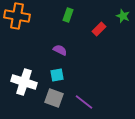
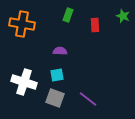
orange cross: moved 5 px right, 8 px down
red rectangle: moved 4 px left, 4 px up; rotated 48 degrees counterclockwise
purple semicircle: moved 1 px down; rotated 24 degrees counterclockwise
gray square: moved 1 px right
purple line: moved 4 px right, 3 px up
